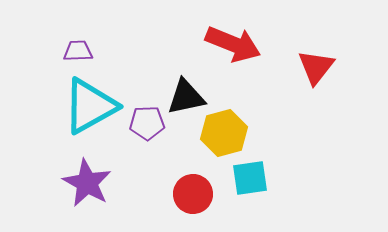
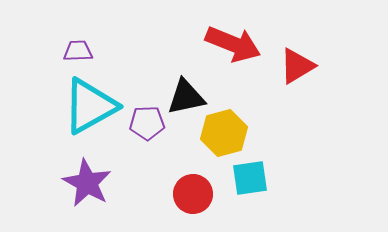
red triangle: moved 19 px left, 1 px up; rotated 21 degrees clockwise
